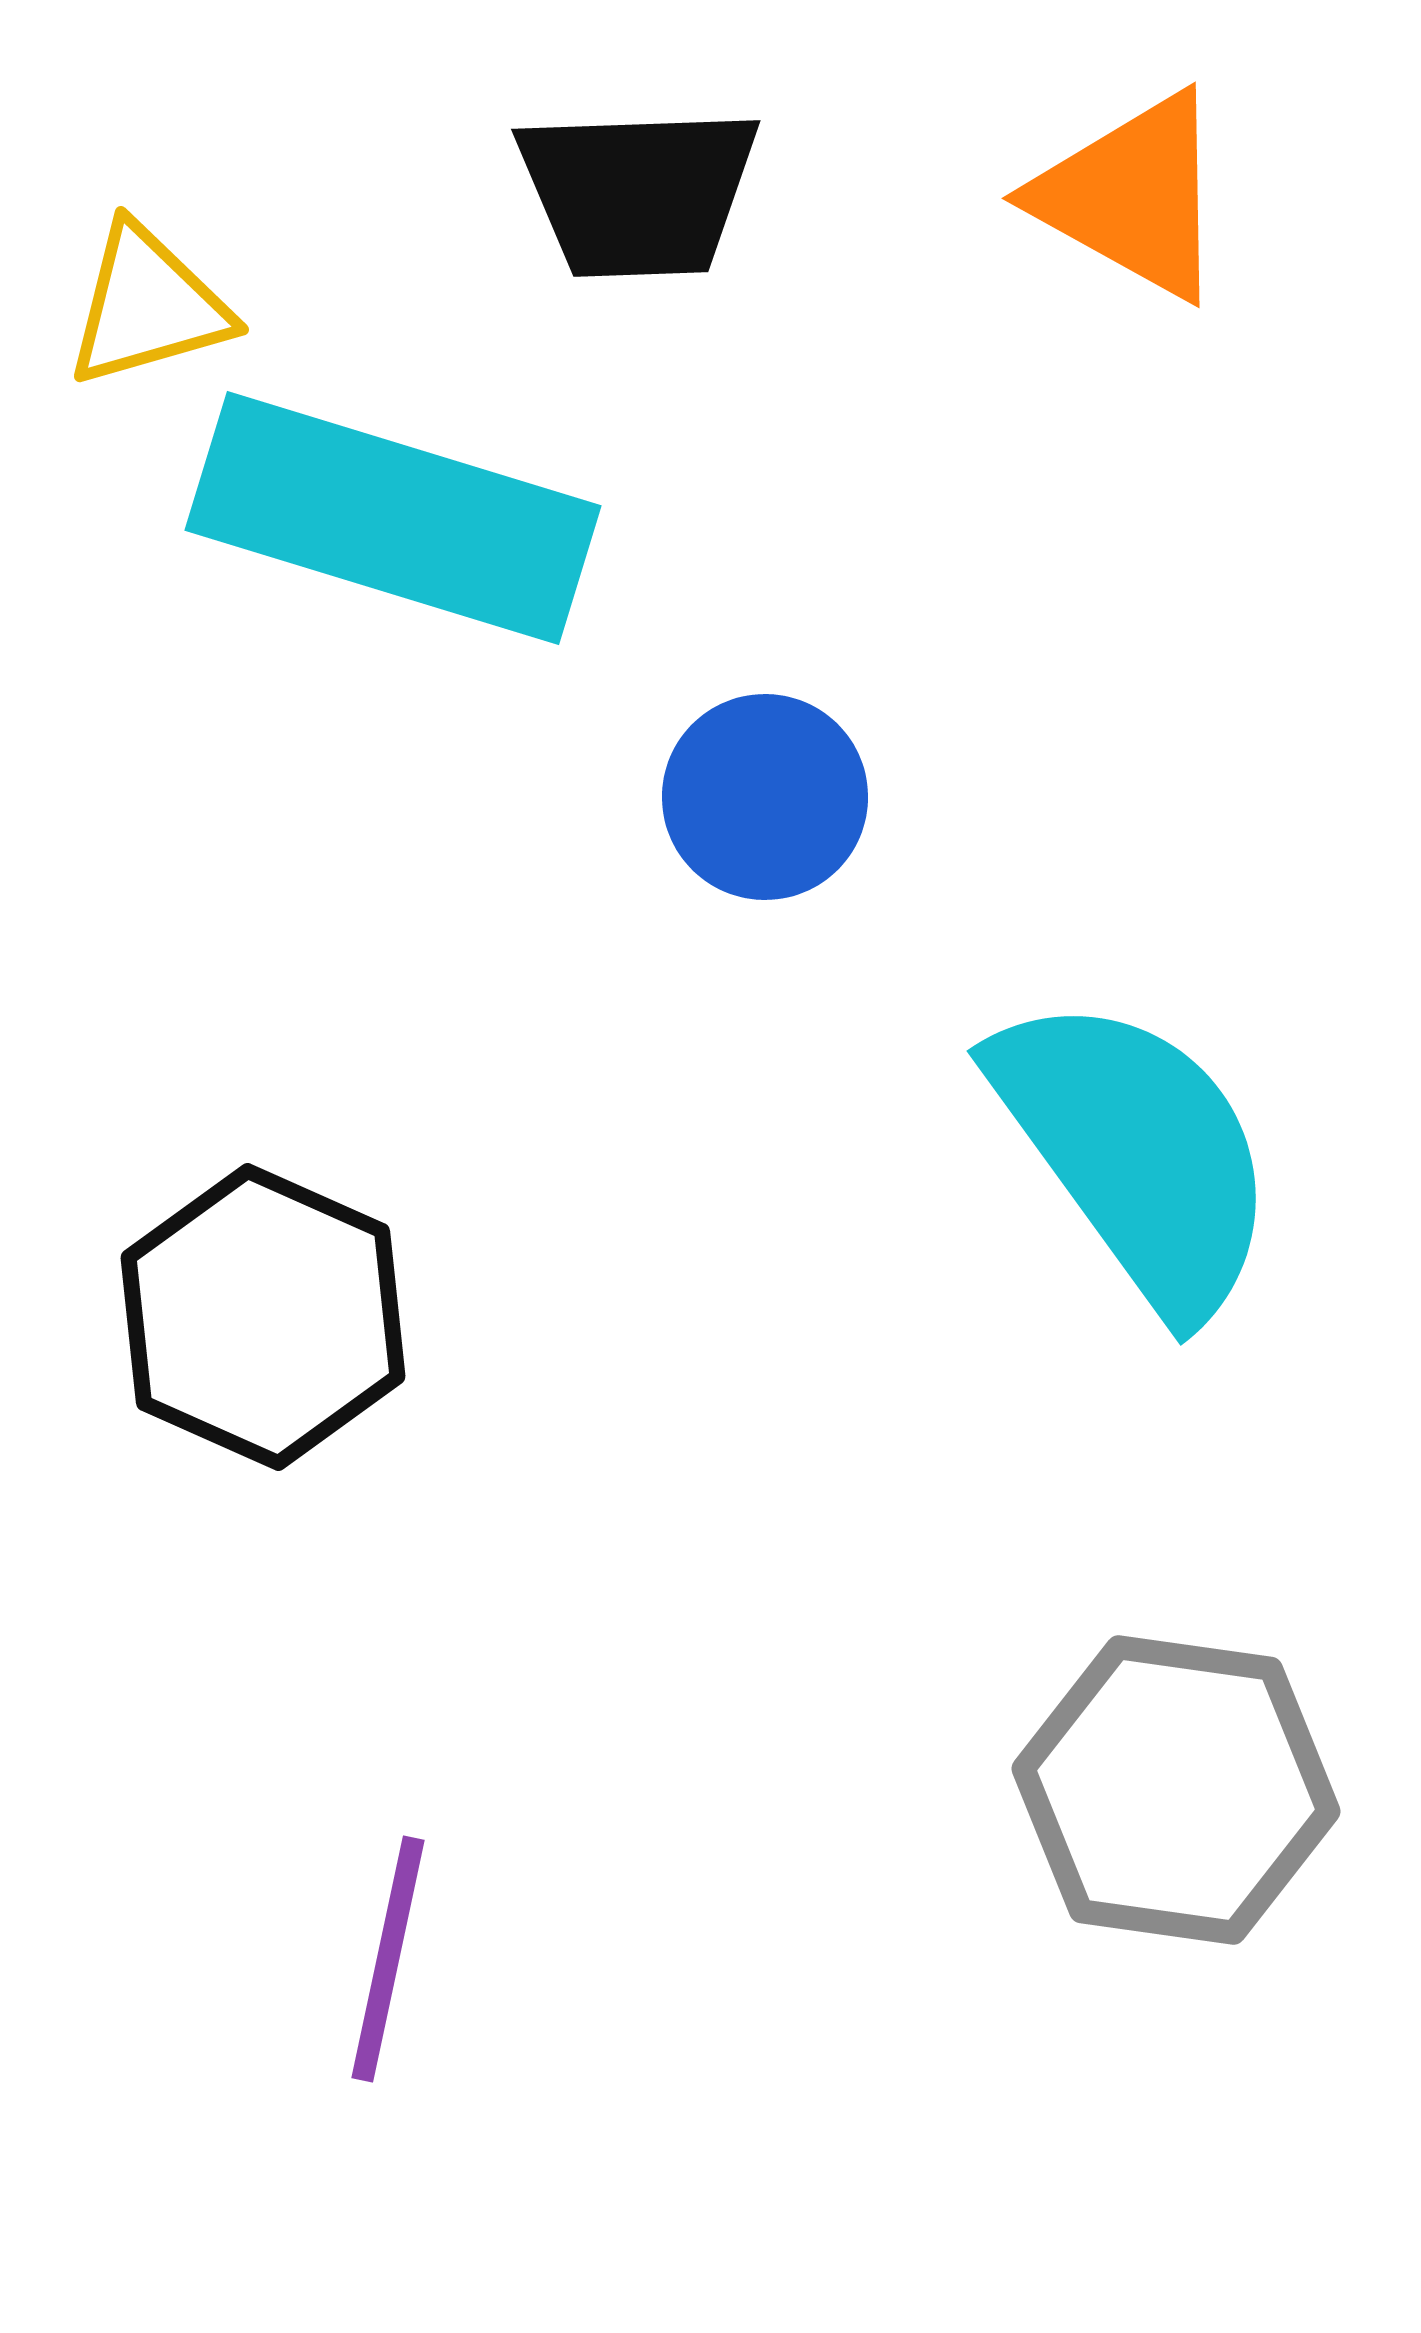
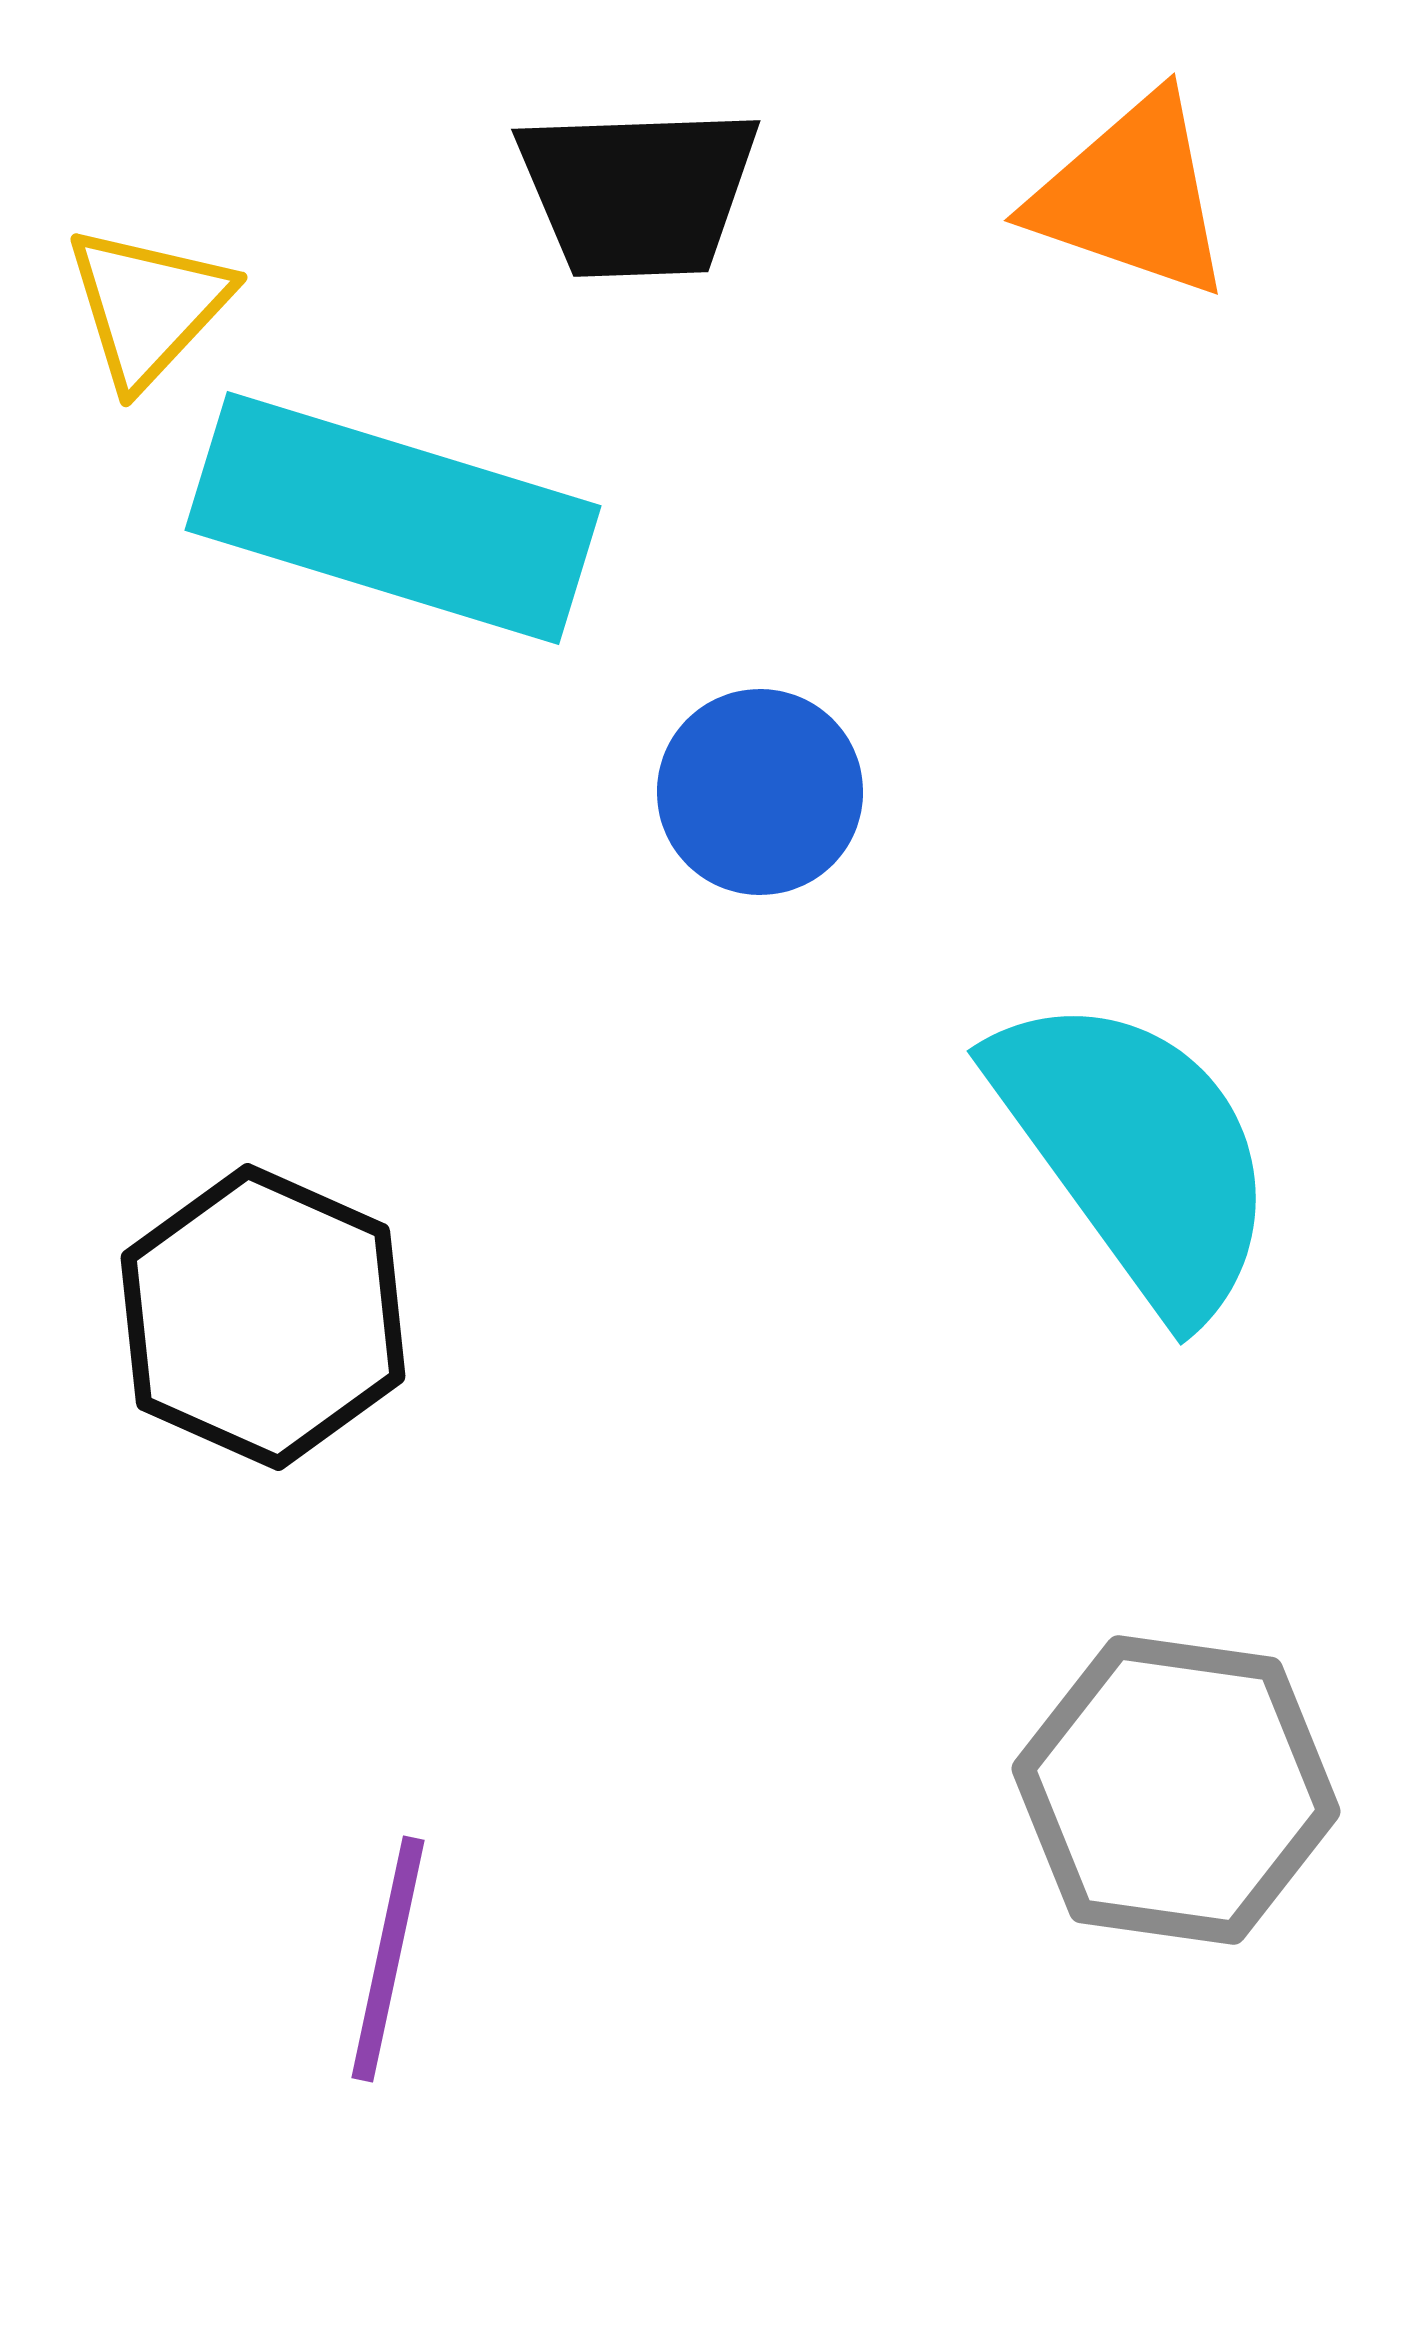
orange triangle: rotated 10 degrees counterclockwise
yellow triangle: rotated 31 degrees counterclockwise
blue circle: moved 5 px left, 5 px up
